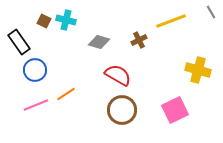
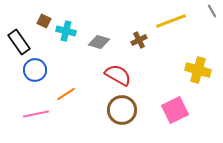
gray line: moved 1 px right, 1 px up
cyan cross: moved 11 px down
pink line: moved 9 px down; rotated 10 degrees clockwise
